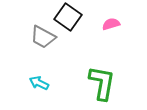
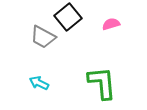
black square: rotated 16 degrees clockwise
green L-shape: rotated 15 degrees counterclockwise
